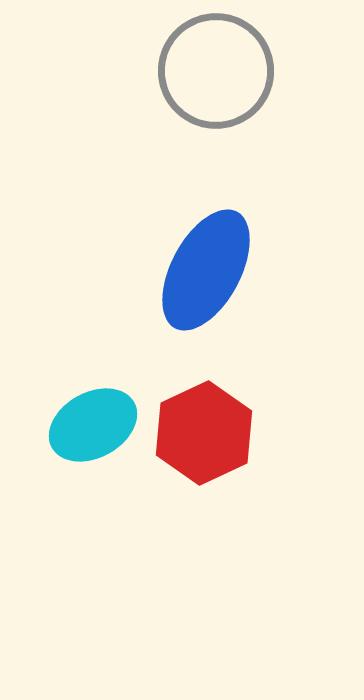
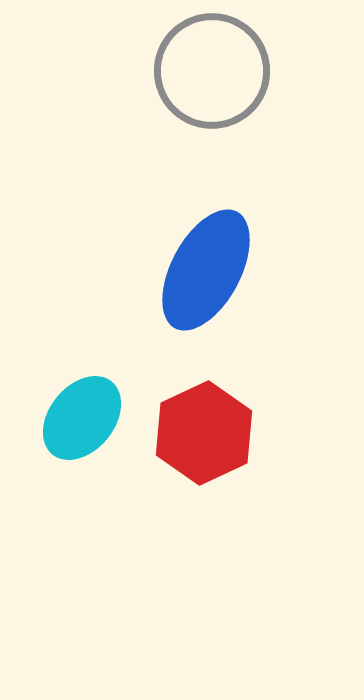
gray circle: moved 4 px left
cyan ellipse: moved 11 px left, 7 px up; rotated 22 degrees counterclockwise
